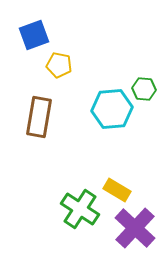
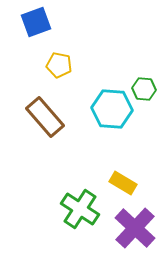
blue square: moved 2 px right, 13 px up
cyan hexagon: rotated 9 degrees clockwise
brown rectangle: moved 6 px right; rotated 51 degrees counterclockwise
yellow rectangle: moved 6 px right, 7 px up
